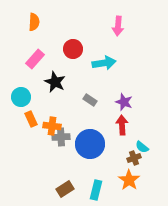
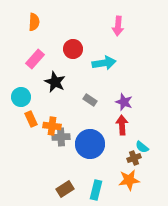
orange star: rotated 30 degrees clockwise
